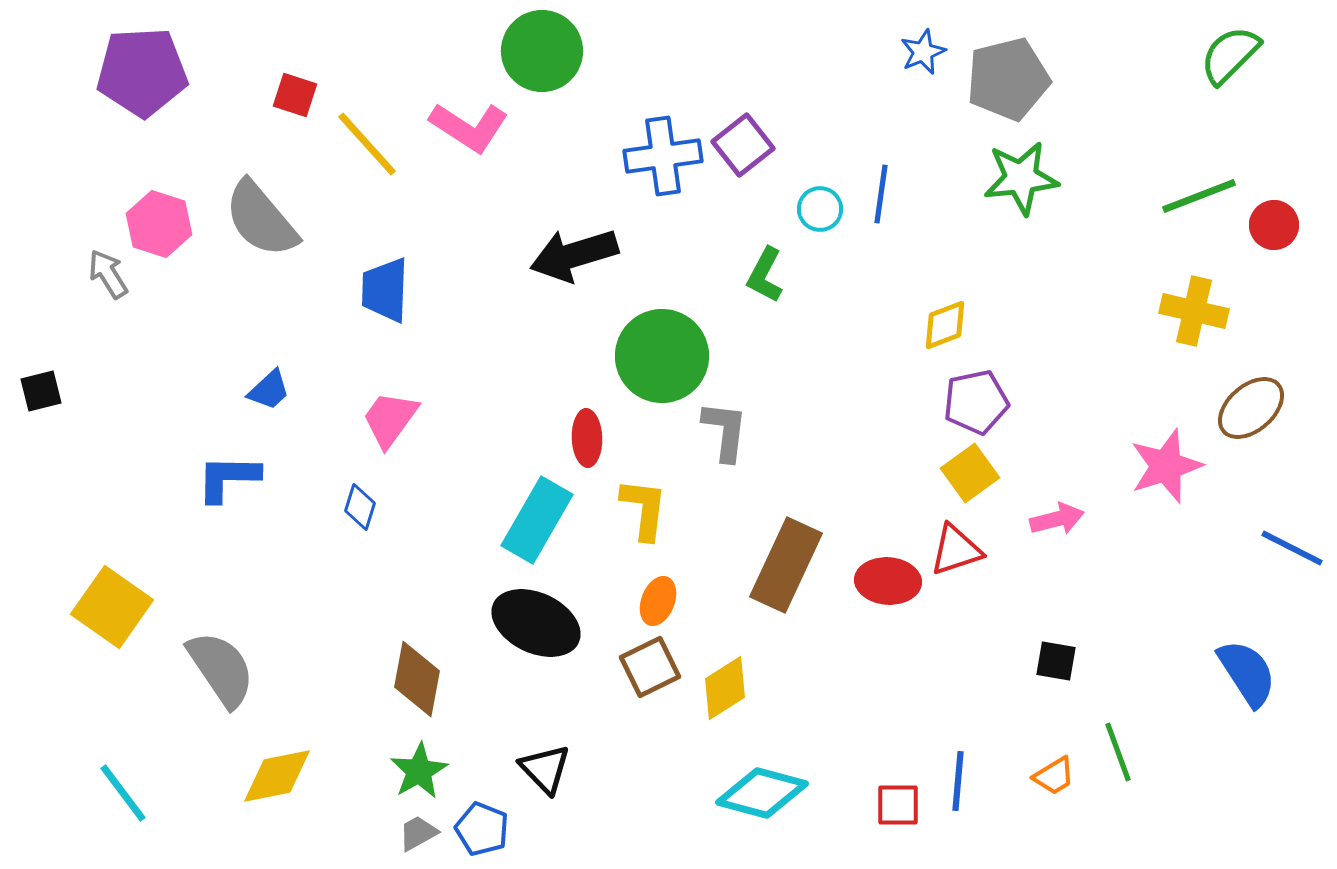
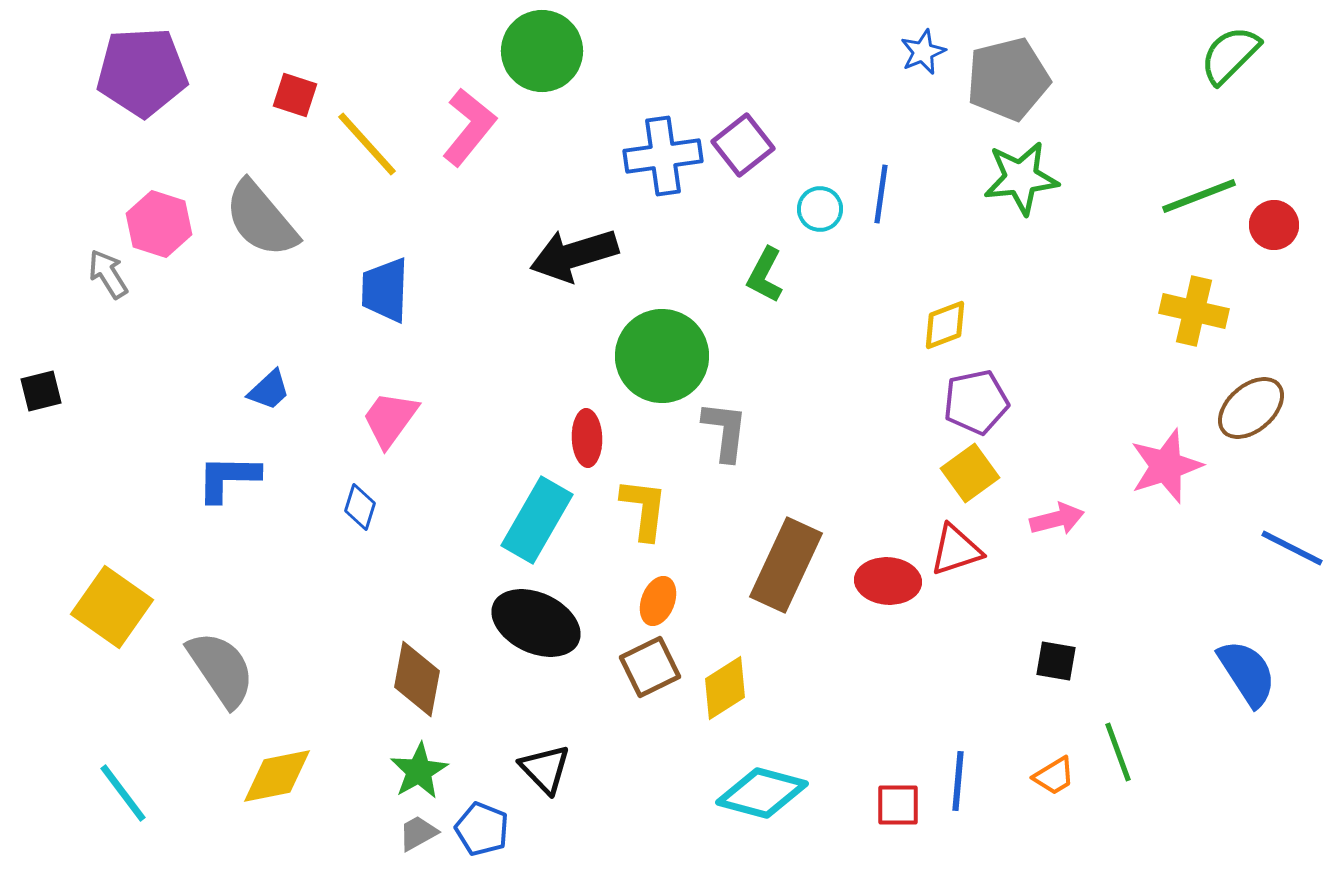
pink L-shape at (469, 127): rotated 84 degrees counterclockwise
